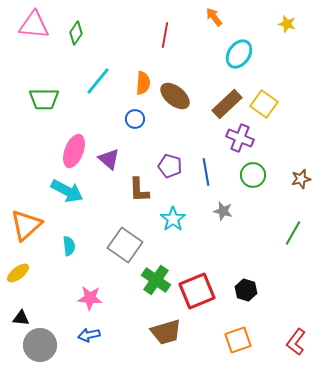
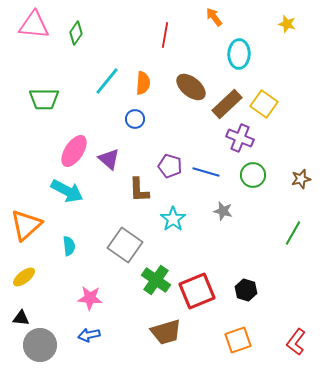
cyan ellipse: rotated 32 degrees counterclockwise
cyan line: moved 9 px right
brown ellipse: moved 16 px right, 9 px up
pink ellipse: rotated 12 degrees clockwise
blue line: rotated 64 degrees counterclockwise
yellow ellipse: moved 6 px right, 4 px down
